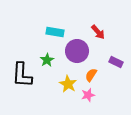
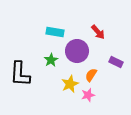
green star: moved 4 px right
black L-shape: moved 2 px left, 1 px up
yellow star: moved 2 px right; rotated 18 degrees clockwise
